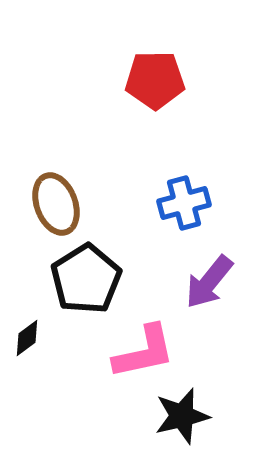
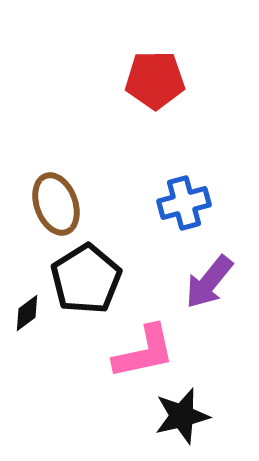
black diamond: moved 25 px up
